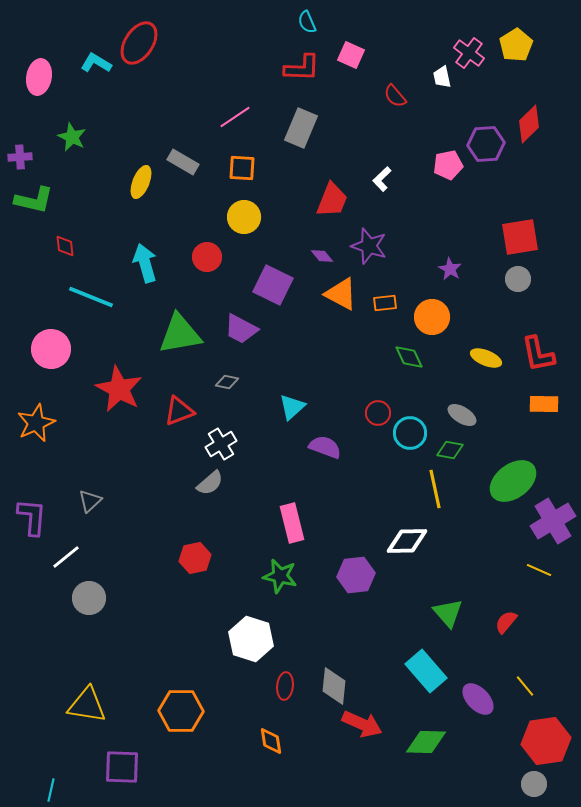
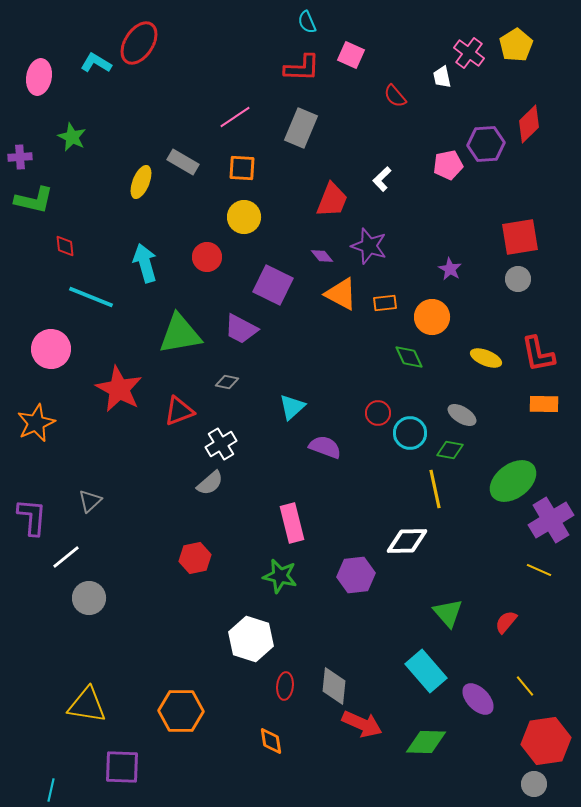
purple cross at (553, 521): moved 2 px left, 1 px up
